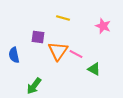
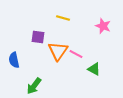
blue semicircle: moved 5 px down
